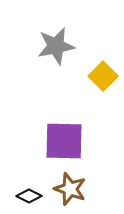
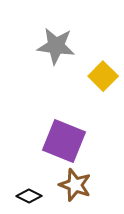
gray star: rotated 18 degrees clockwise
purple square: rotated 21 degrees clockwise
brown star: moved 5 px right, 4 px up
